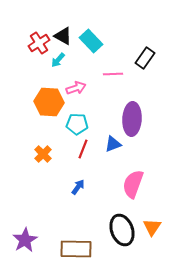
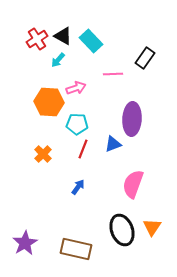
red cross: moved 2 px left, 4 px up
purple star: moved 3 px down
brown rectangle: rotated 12 degrees clockwise
